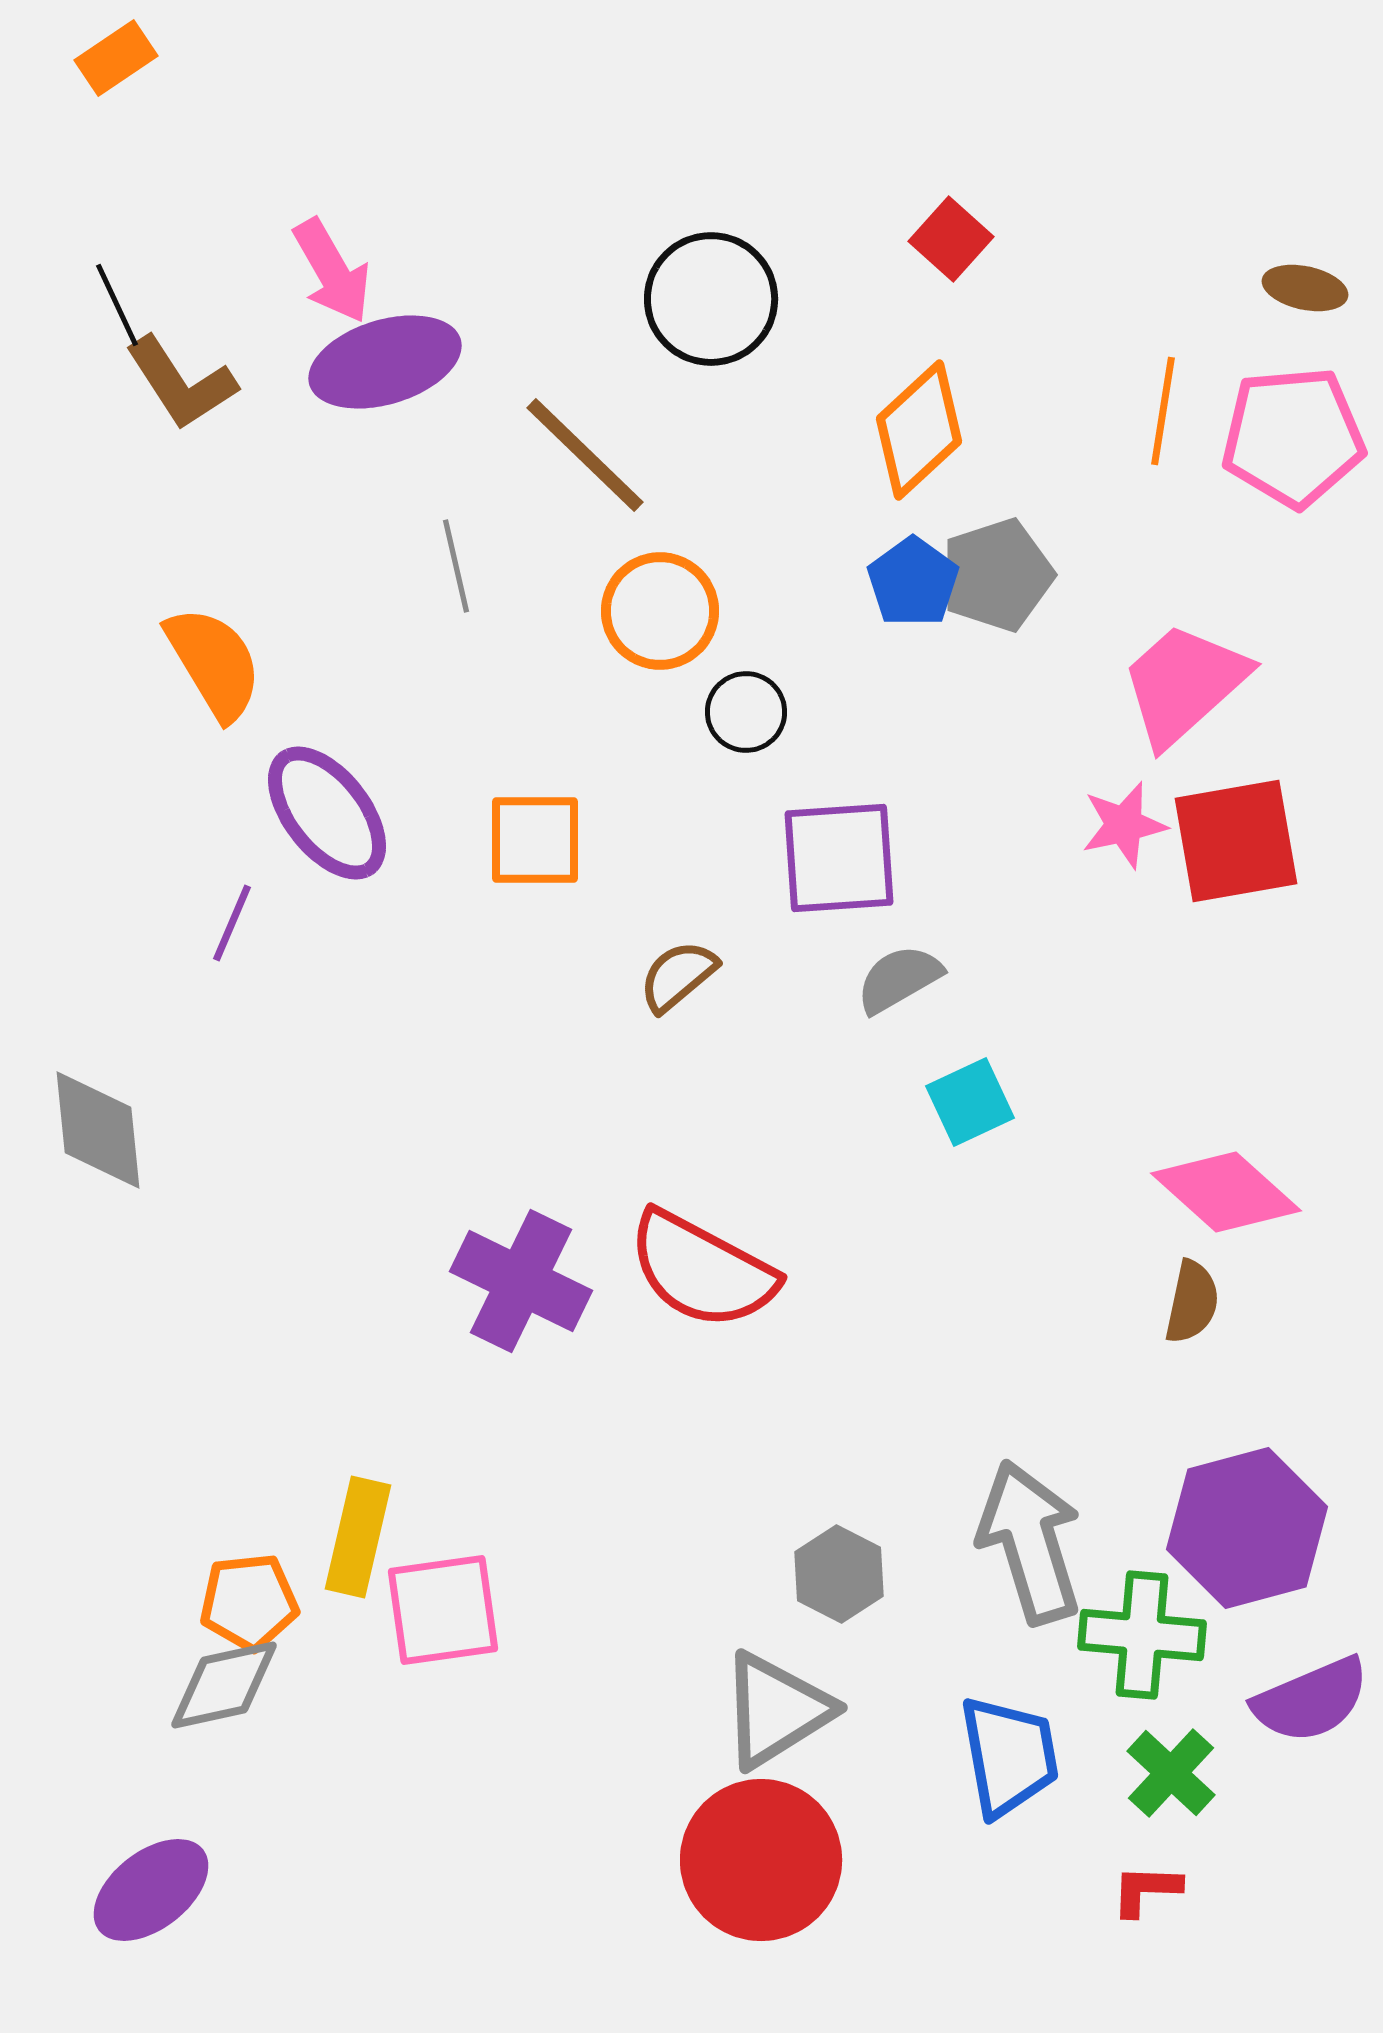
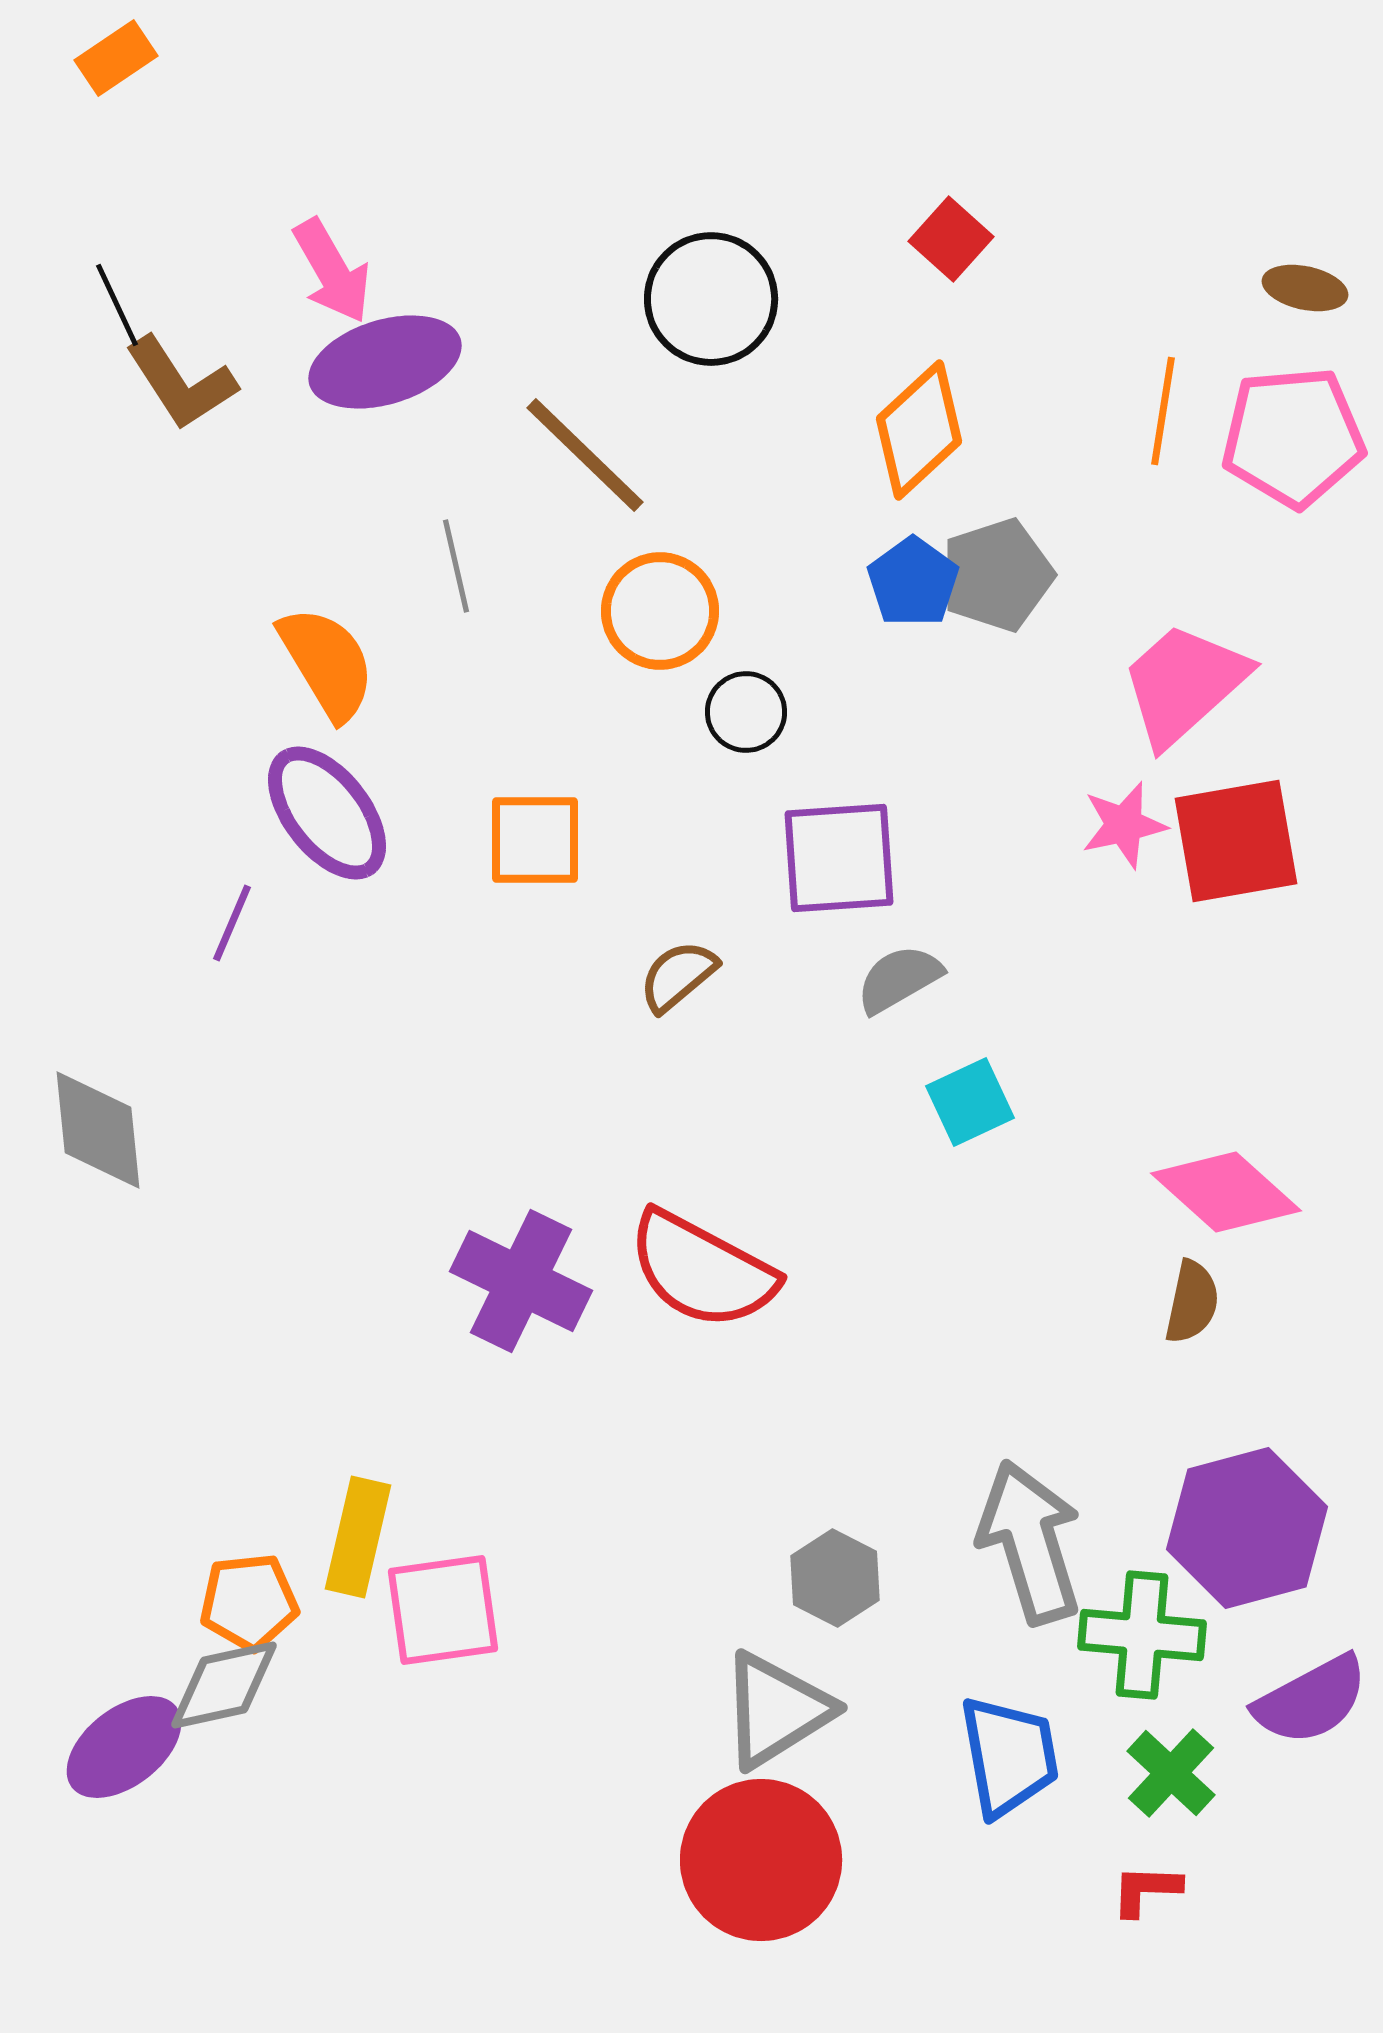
orange semicircle at (214, 663): moved 113 px right
gray hexagon at (839, 1574): moved 4 px left, 4 px down
purple semicircle at (1311, 1700): rotated 5 degrees counterclockwise
purple ellipse at (151, 1890): moved 27 px left, 143 px up
